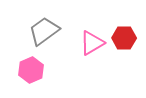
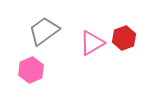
red hexagon: rotated 20 degrees counterclockwise
